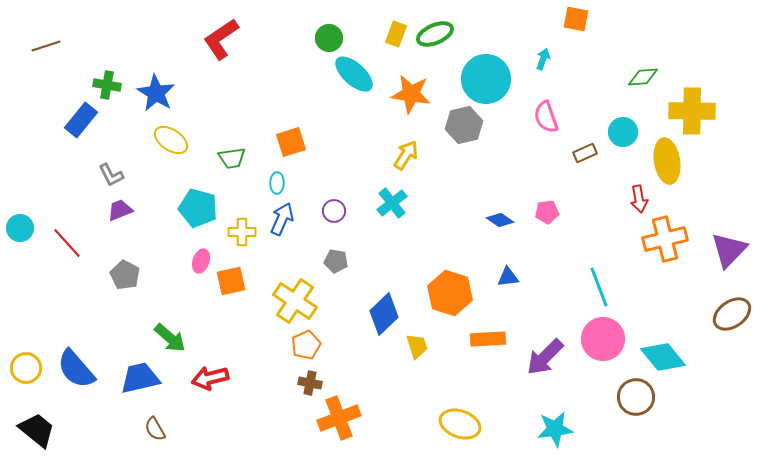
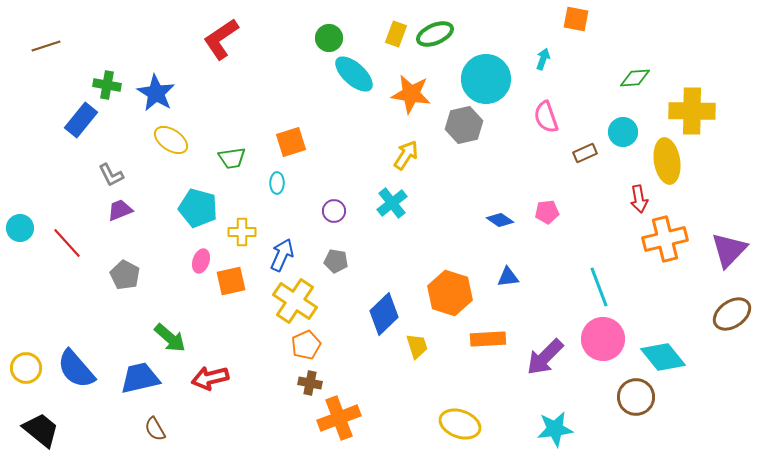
green diamond at (643, 77): moved 8 px left, 1 px down
blue arrow at (282, 219): moved 36 px down
black trapezoid at (37, 430): moved 4 px right
